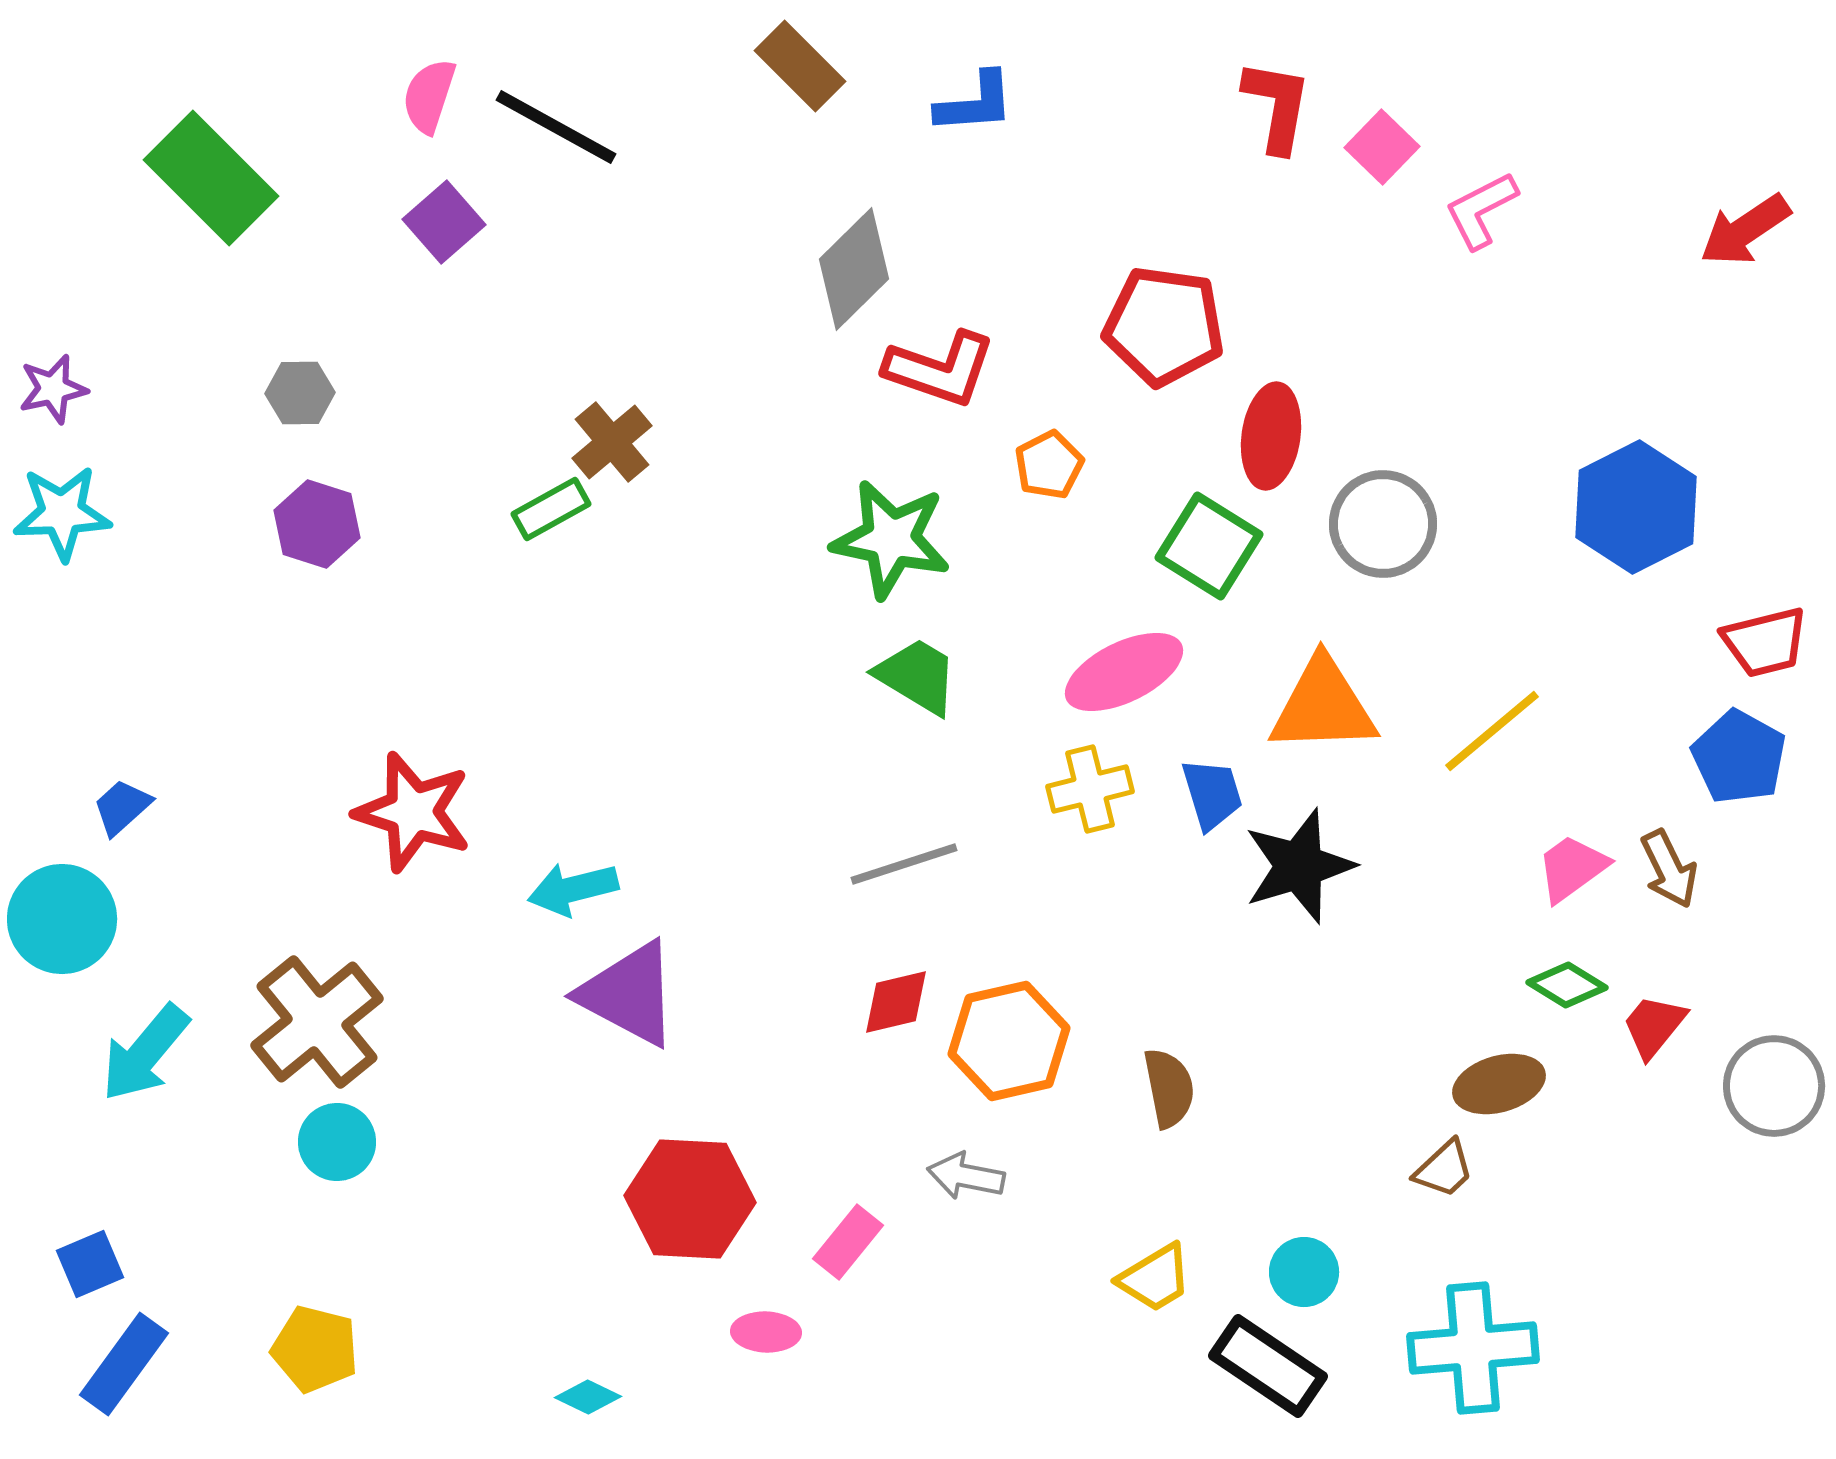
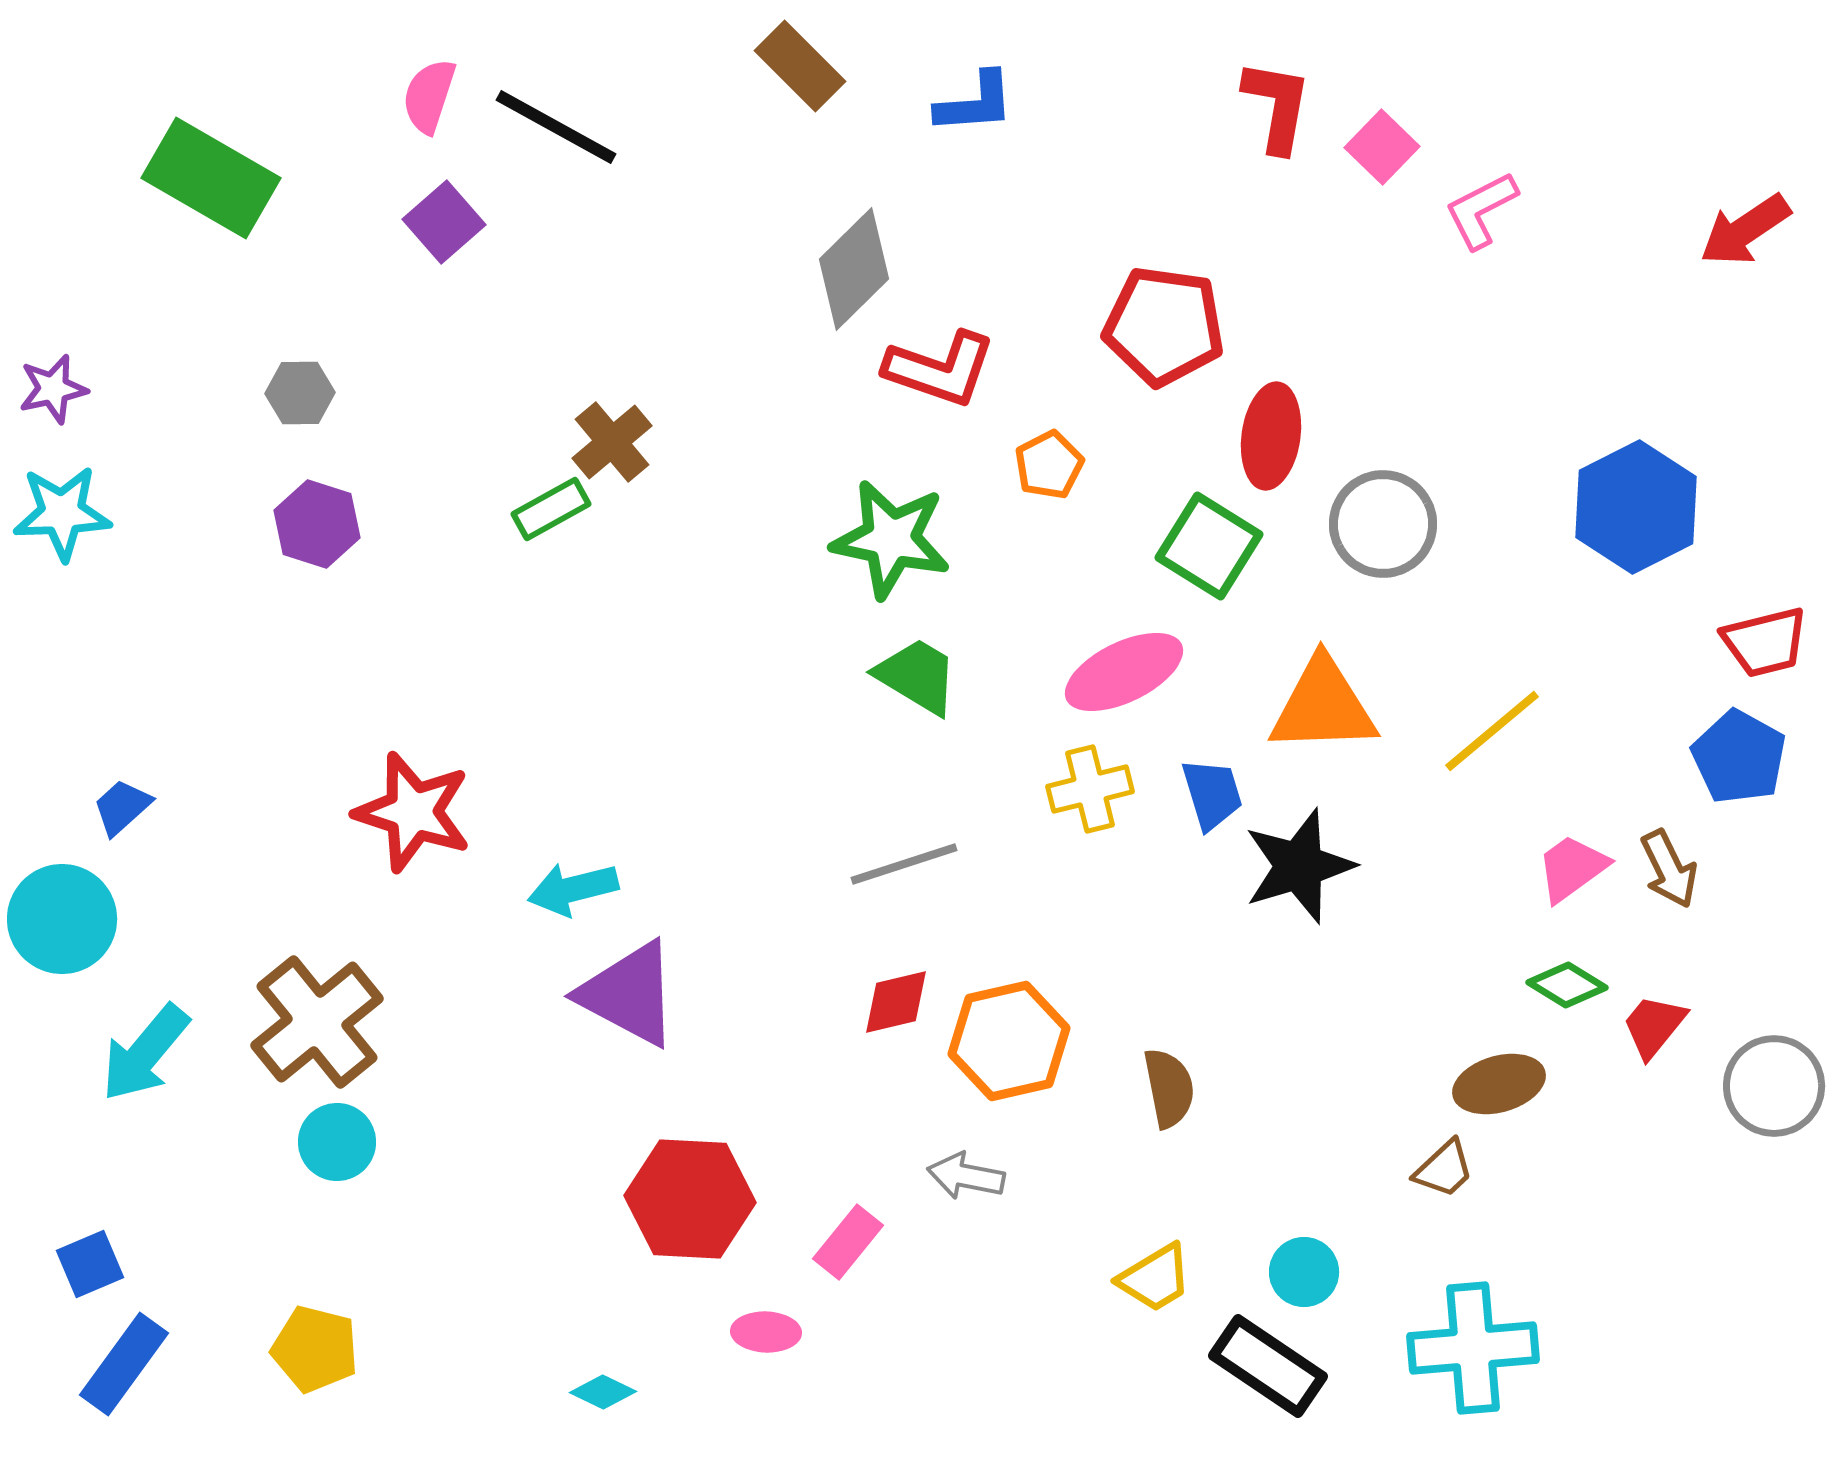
green rectangle at (211, 178): rotated 15 degrees counterclockwise
cyan diamond at (588, 1397): moved 15 px right, 5 px up
